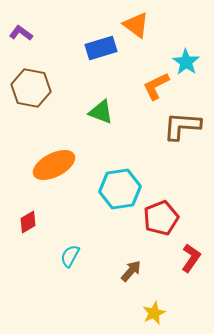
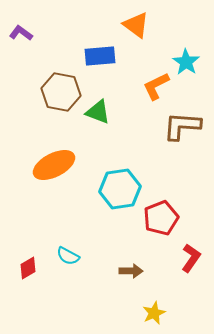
blue rectangle: moved 1 px left, 8 px down; rotated 12 degrees clockwise
brown hexagon: moved 30 px right, 4 px down
green triangle: moved 3 px left
red diamond: moved 46 px down
cyan semicircle: moved 2 px left; rotated 90 degrees counterclockwise
brown arrow: rotated 50 degrees clockwise
